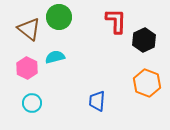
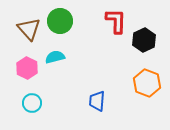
green circle: moved 1 px right, 4 px down
brown triangle: rotated 10 degrees clockwise
